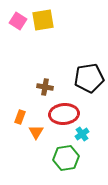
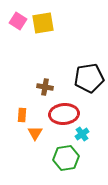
yellow square: moved 3 px down
orange rectangle: moved 2 px right, 2 px up; rotated 16 degrees counterclockwise
orange triangle: moved 1 px left, 1 px down
